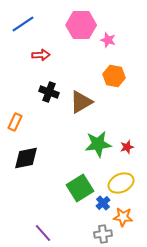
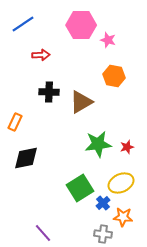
black cross: rotated 18 degrees counterclockwise
gray cross: rotated 12 degrees clockwise
